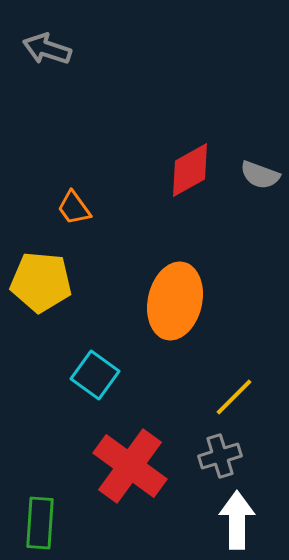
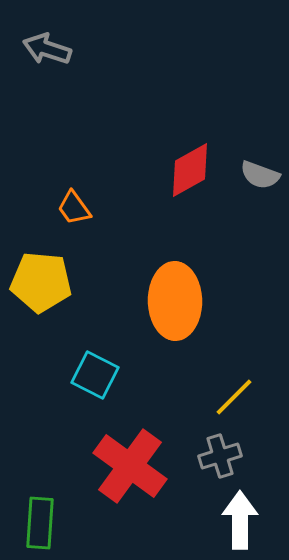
orange ellipse: rotated 14 degrees counterclockwise
cyan square: rotated 9 degrees counterclockwise
white arrow: moved 3 px right
